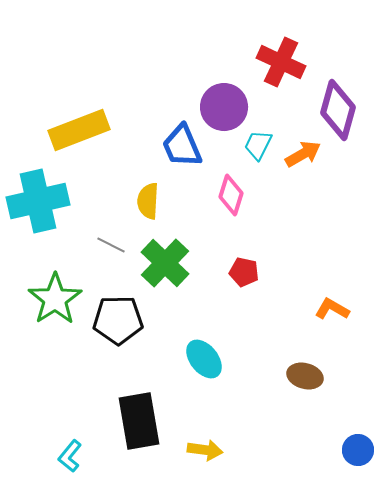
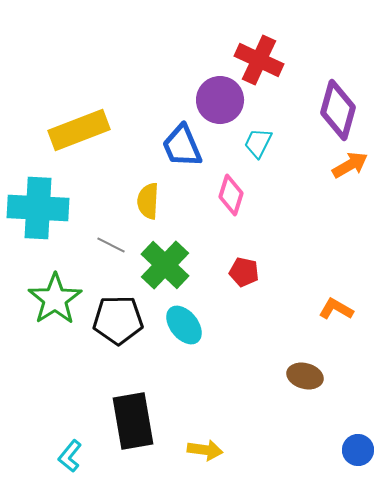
red cross: moved 22 px left, 2 px up
purple circle: moved 4 px left, 7 px up
cyan trapezoid: moved 2 px up
orange arrow: moved 47 px right, 11 px down
cyan cross: moved 7 px down; rotated 16 degrees clockwise
green cross: moved 2 px down
orange L-shape: moved 4 px right
cyan ellipse: moved 20 px left, 34 px up
black rectangle: moved 6 px left
